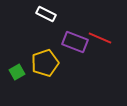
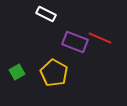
yellow pentagon: moved 9 px right, 10 px down; rotated 24 degrees counterclockwise
